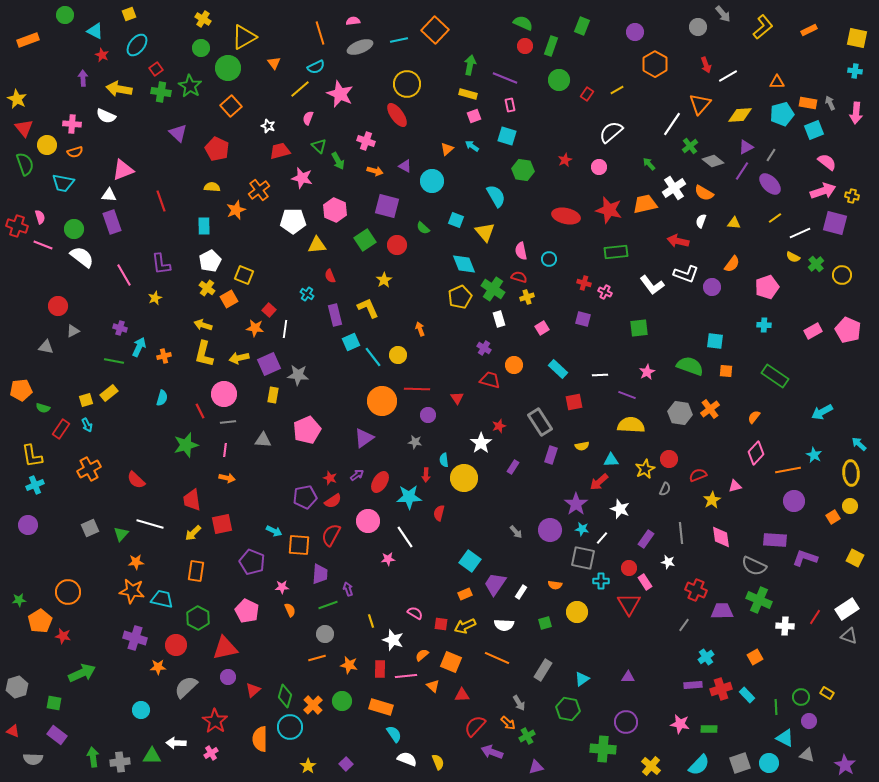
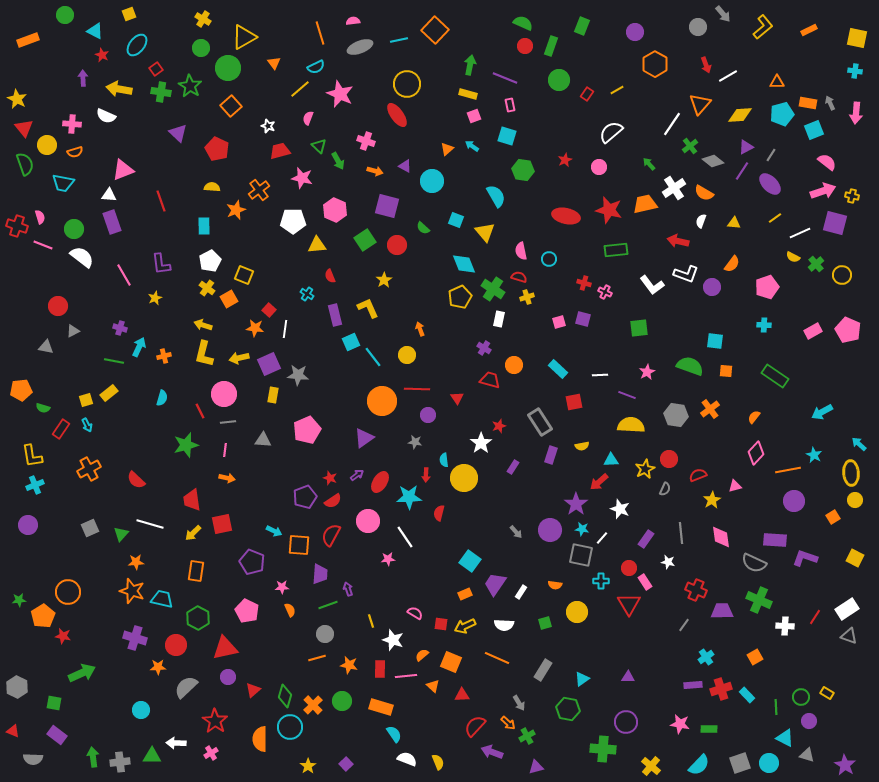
green rectangle at (616, 252): moved 2 px up
white rectangle at (499, 319): rotated 28 degrees clockwise
pink square at (542, 328): moved 17 px right, 6 px up; rotated 16 degrees clockwise
yellow circle at (398, 355): moved 9 px right
gray hexagon at (680, 413): moved 4 px left, 2 px down
purple pentagon at (305, 497): rotated 10 degrees counterclockwise
yellow circle at (850, 506): moved 5 px right, 6 px up
gray square at (583, 558): moved 2 px left, 3 px up
gray semicircle at (754, 566): moved 3 px up
orange star at (132, 591): rotated 10 degrees clockwise
orange pentagon at (40, 621): moved 3 px right, 5 px up
gray hexagon at (17, 687): rotated 15 degrees counterclockwise
